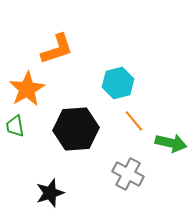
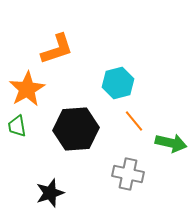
green trapezoid: moved 2 px right
gray cross: rotated 16 degrees counterclockwise
